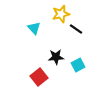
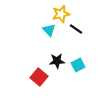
cyan triangle: moved 15 px right, 2 px down
black star: moved 1 px right, 4 px down
red square: rotated 12 degrees counterclockwise
